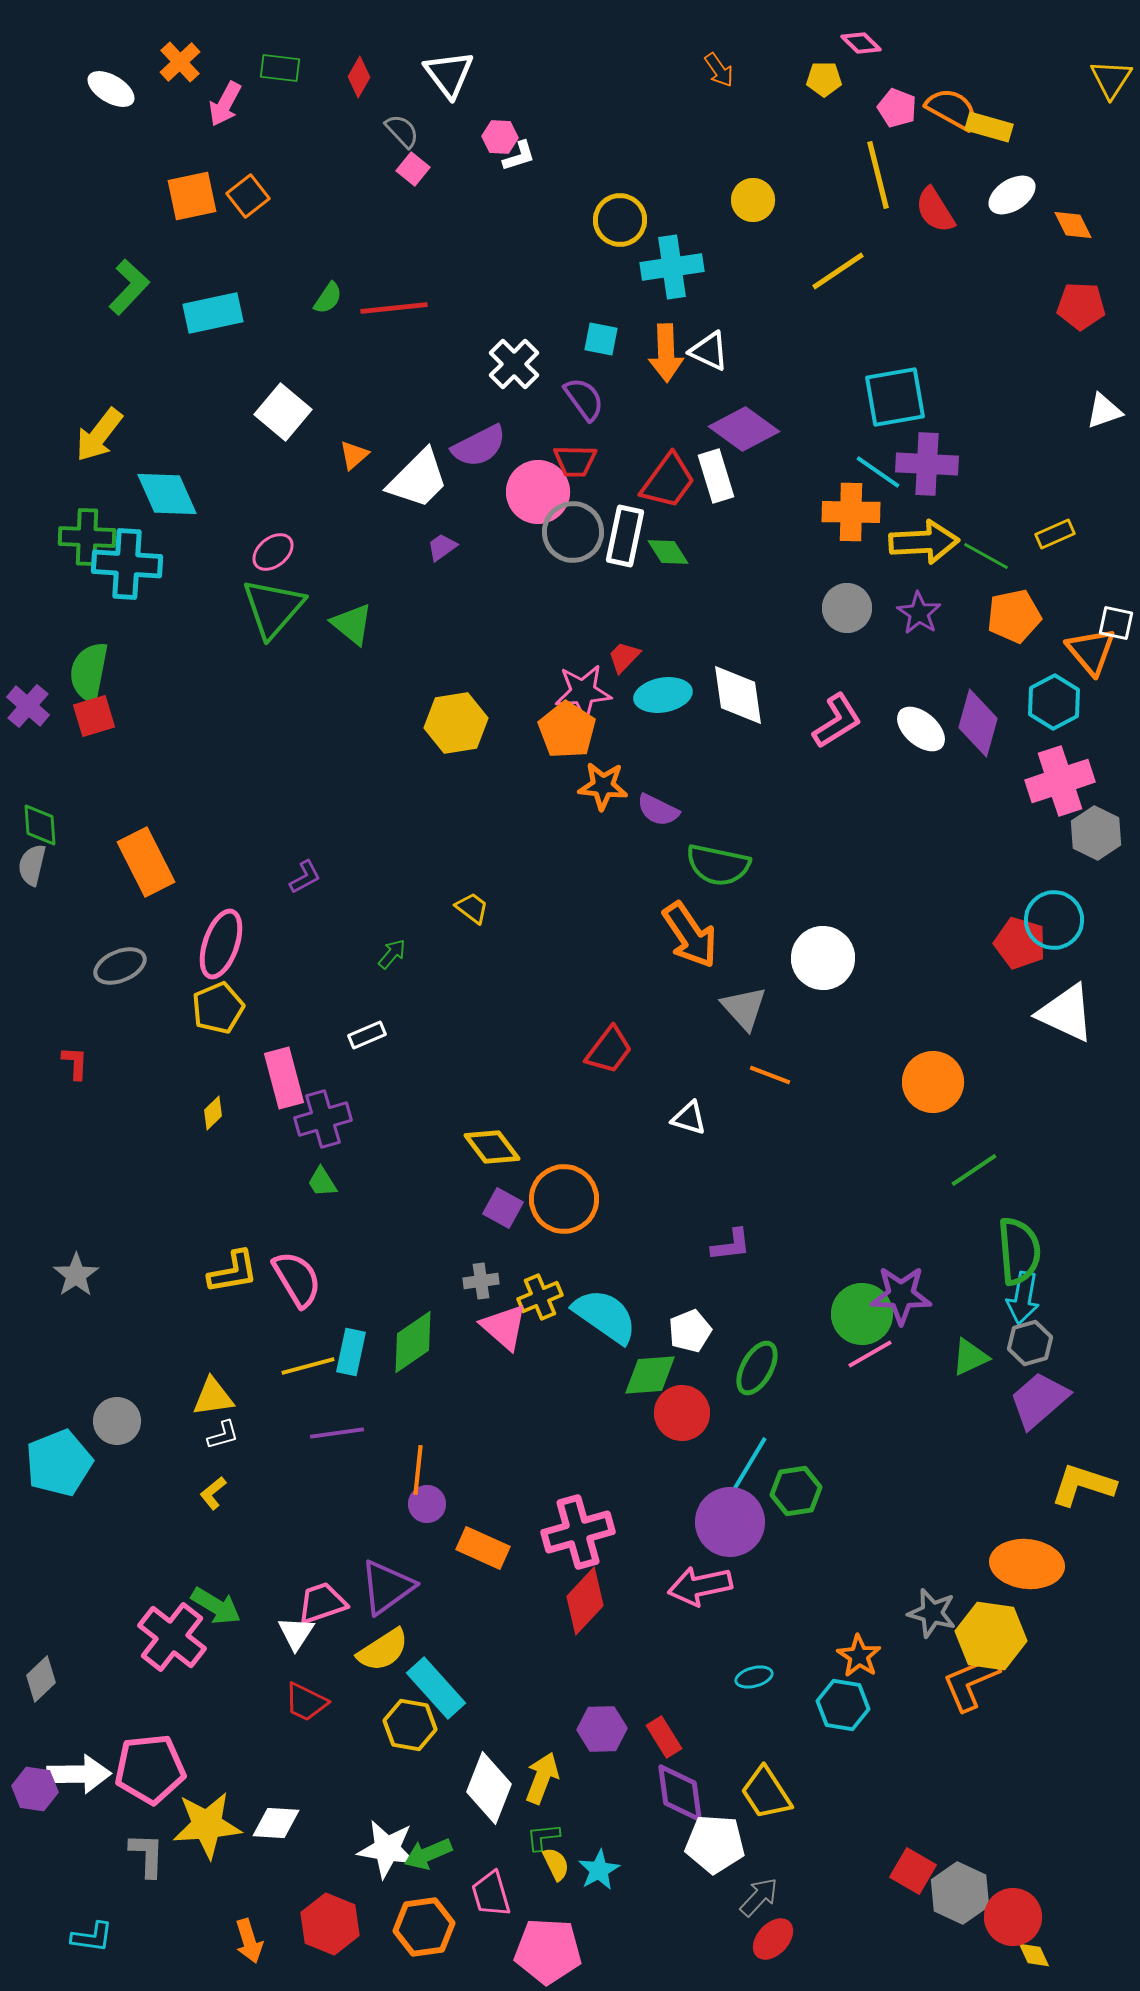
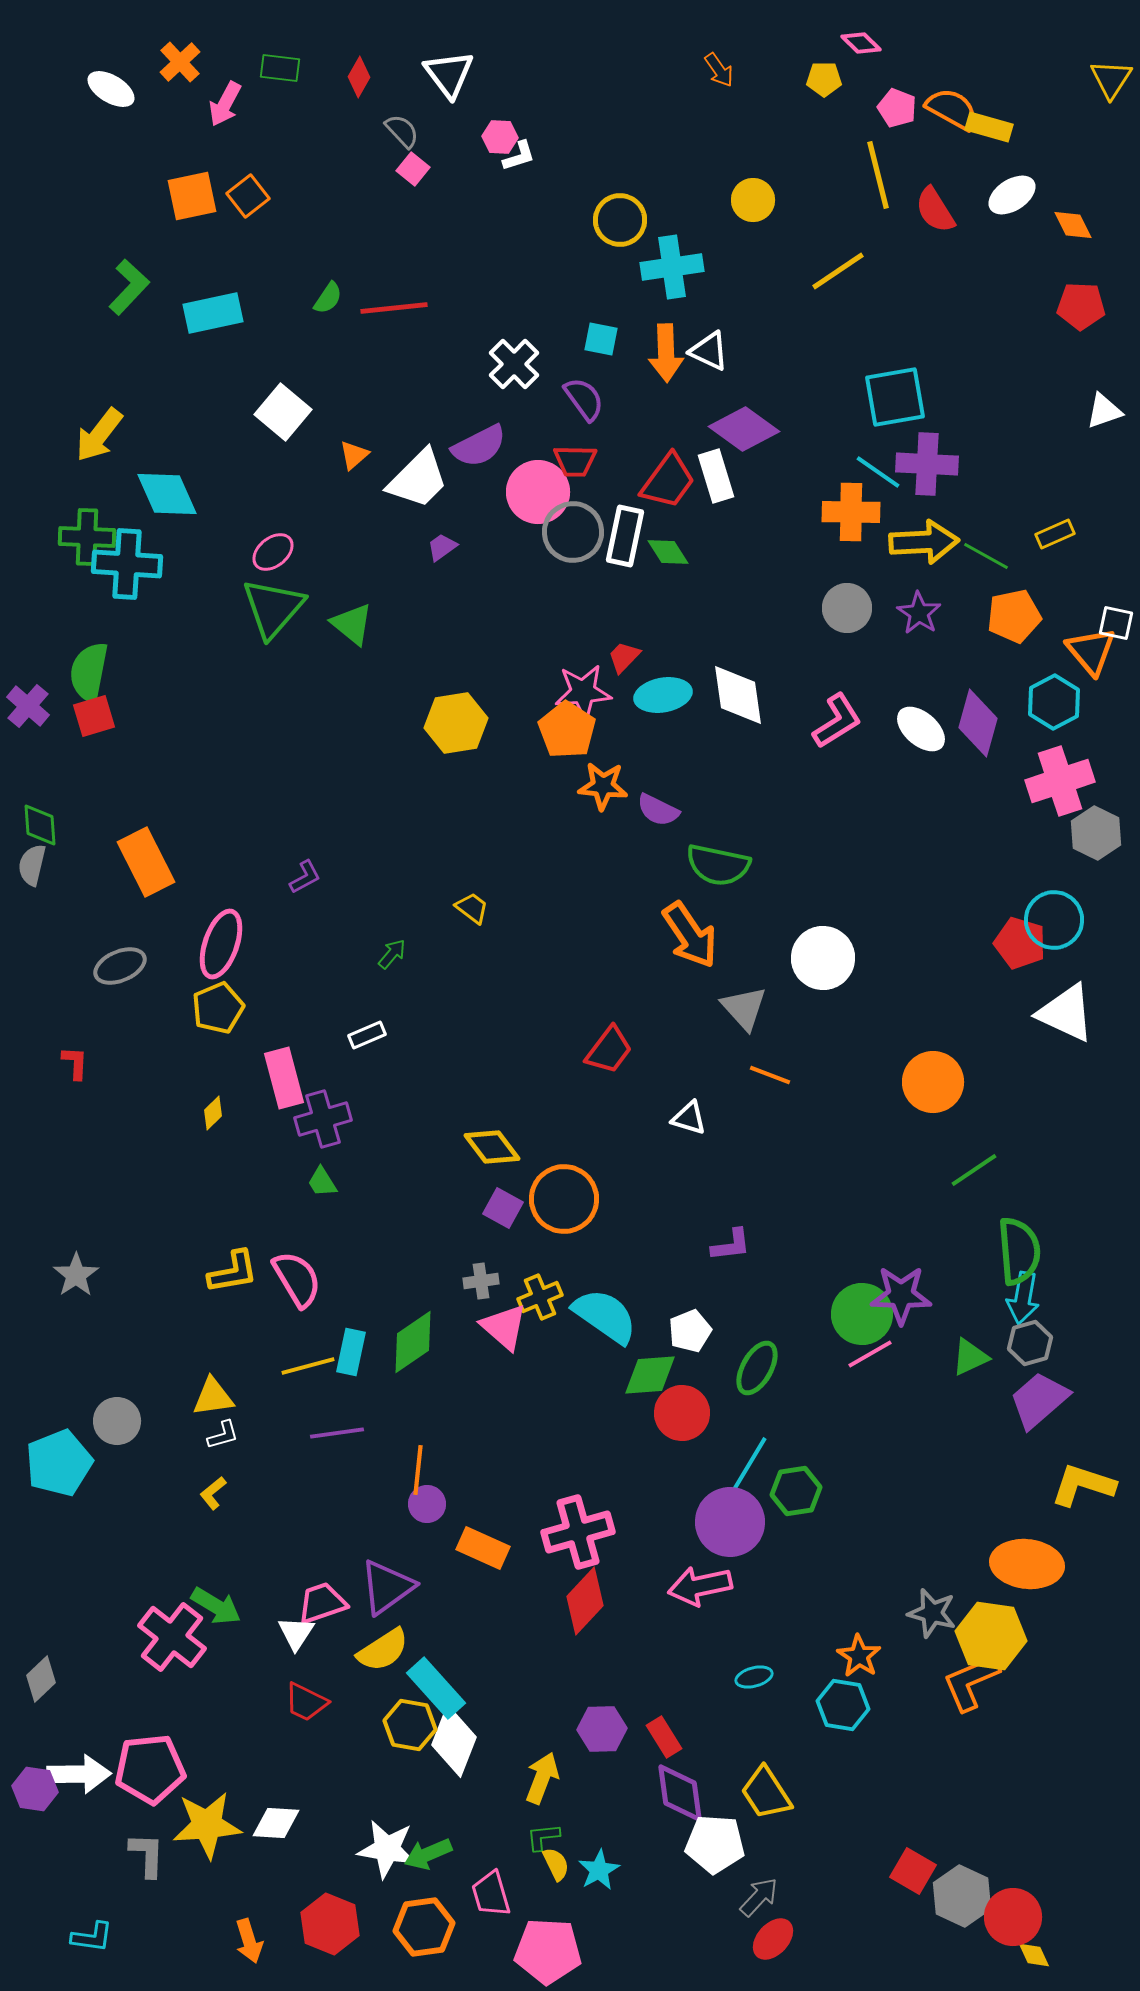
white diamond at (489, 1788): moved 35 px left, 47 px up
gray hexagon at (960, 1893): moved 2 px right, 3 px down
